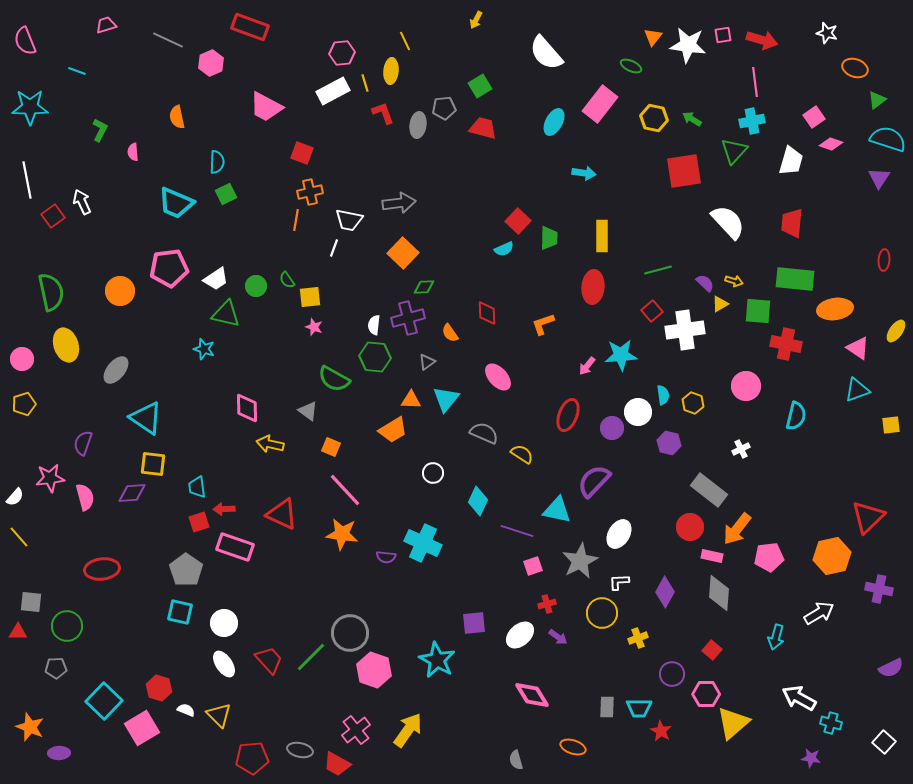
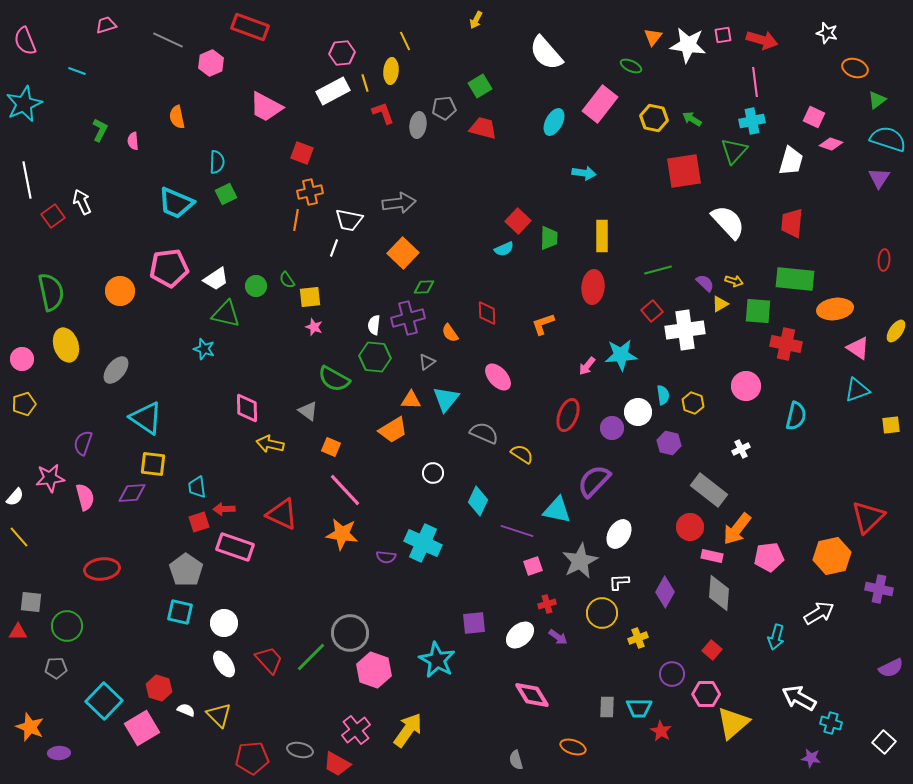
cyan star at (30, 107): moved 6 px left, 3 px up; rotated 24 degrees counterclockwise
pink square at (814, 117): rotated 30 degrees counterclockwise
pink semicircle at (133, 152): moved 11 px up
